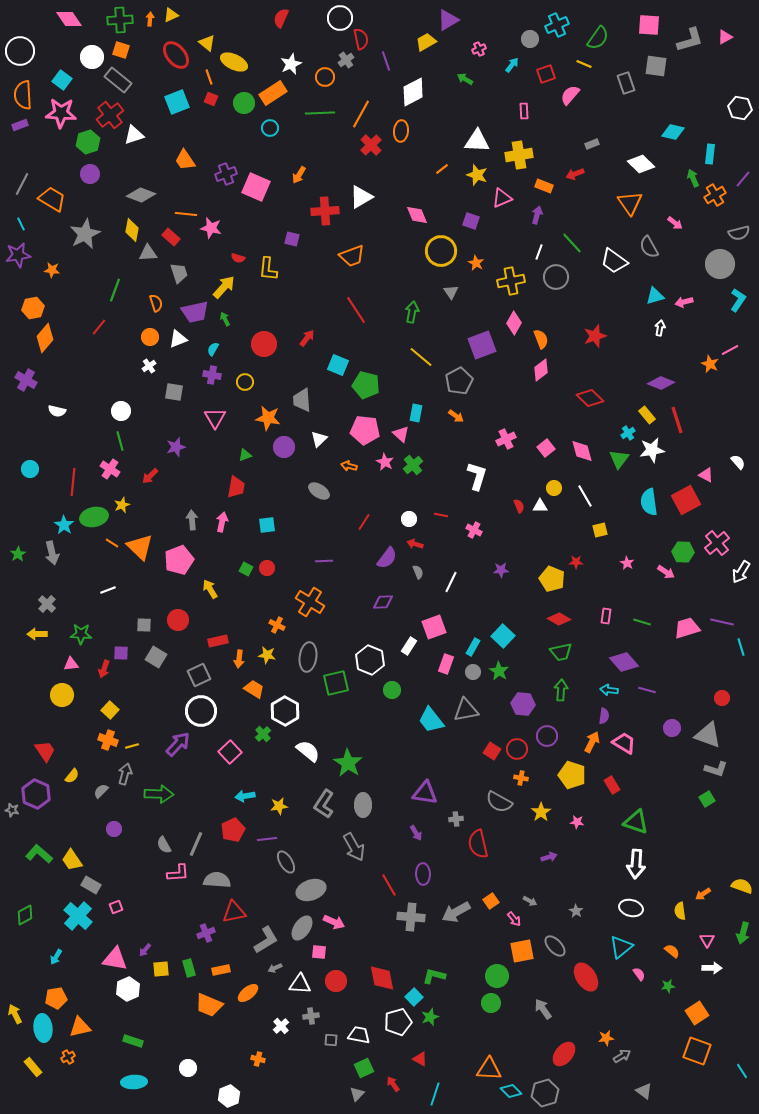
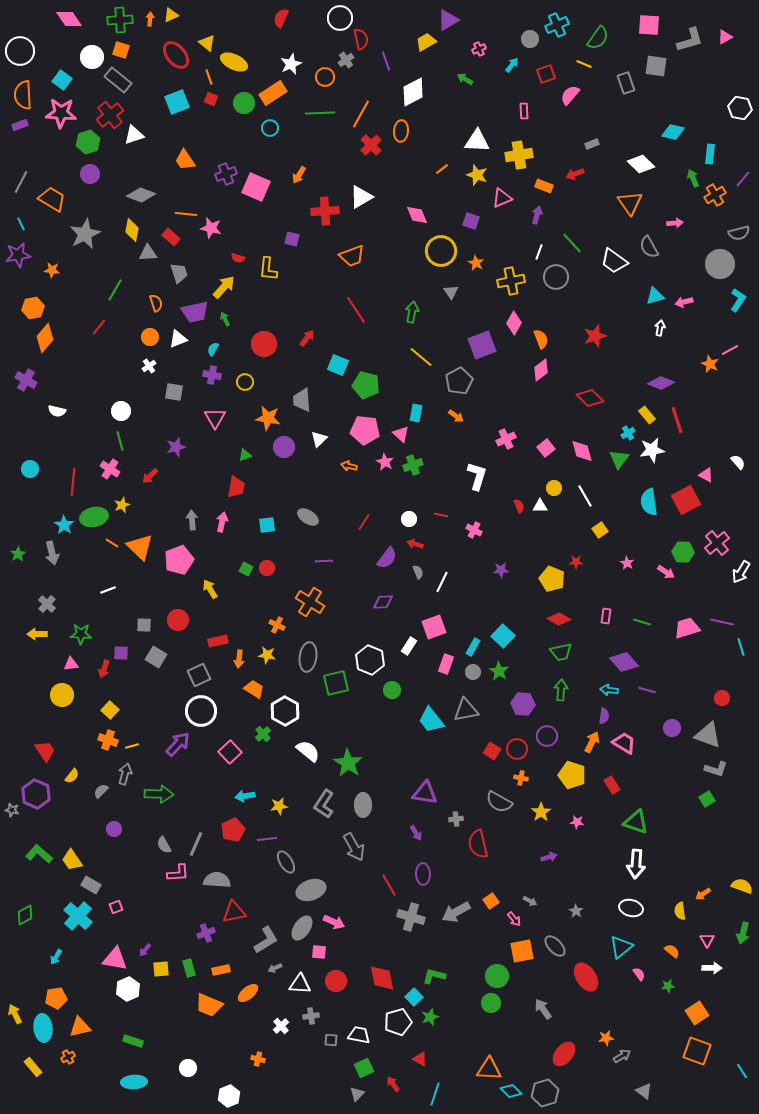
gray line at (22, 184): moved 1 px left, 2 px up
pink arrow at (675, 223): rotated 42 degrees counterclockwise
green line at (115, 290): rotated 10 degrees clockwise
green cross at (413, 465): rotated 18 degrees clockwise
gray ellipse at (319, 491): moved 11 px left, 26 px down
yellow square at (600, 530): rotated 21 degrees counterclockwise
white line at (451, 582): moved 9 px left
gray cross at (411, 917): rotated 12 degrees clockwise
